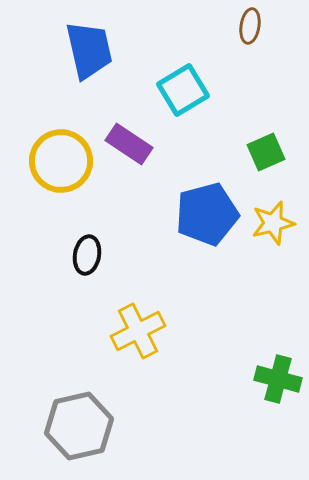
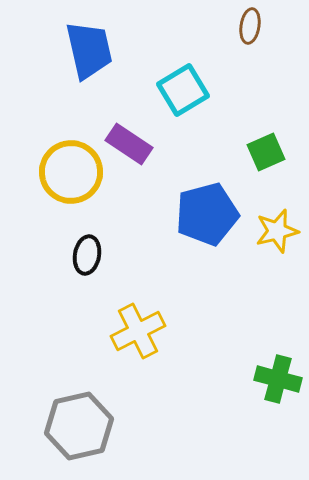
yellow circle: moved 10 px right, 11 px down
yellow star: moved 4 px right, 8 px down
